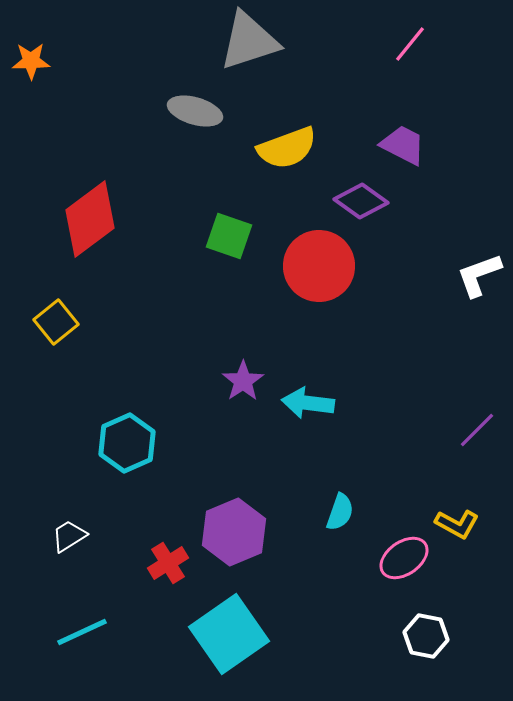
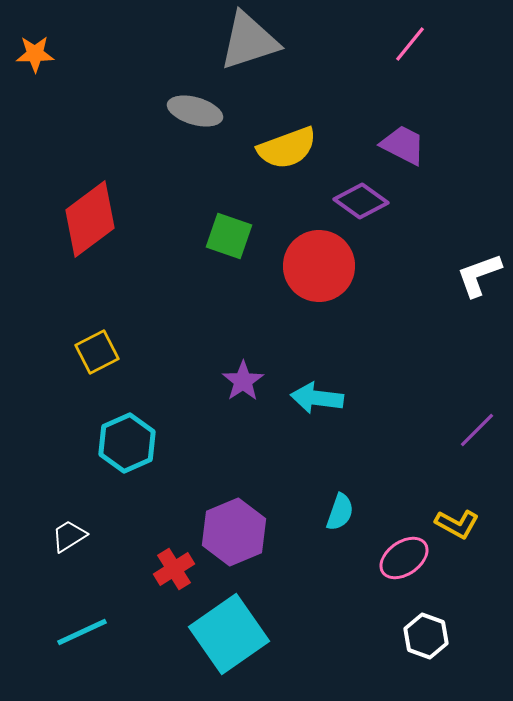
orange star: moved 4 px right, 7 px up
yellow square: moved 41 px right, 30 px down; rotated 12 degrees clockwise
cyan arrow: moved 9 px right, 5 px up
red cross: moved 6 px right, 6 px down
white hexagon: rotated 9 degrees clockwise
